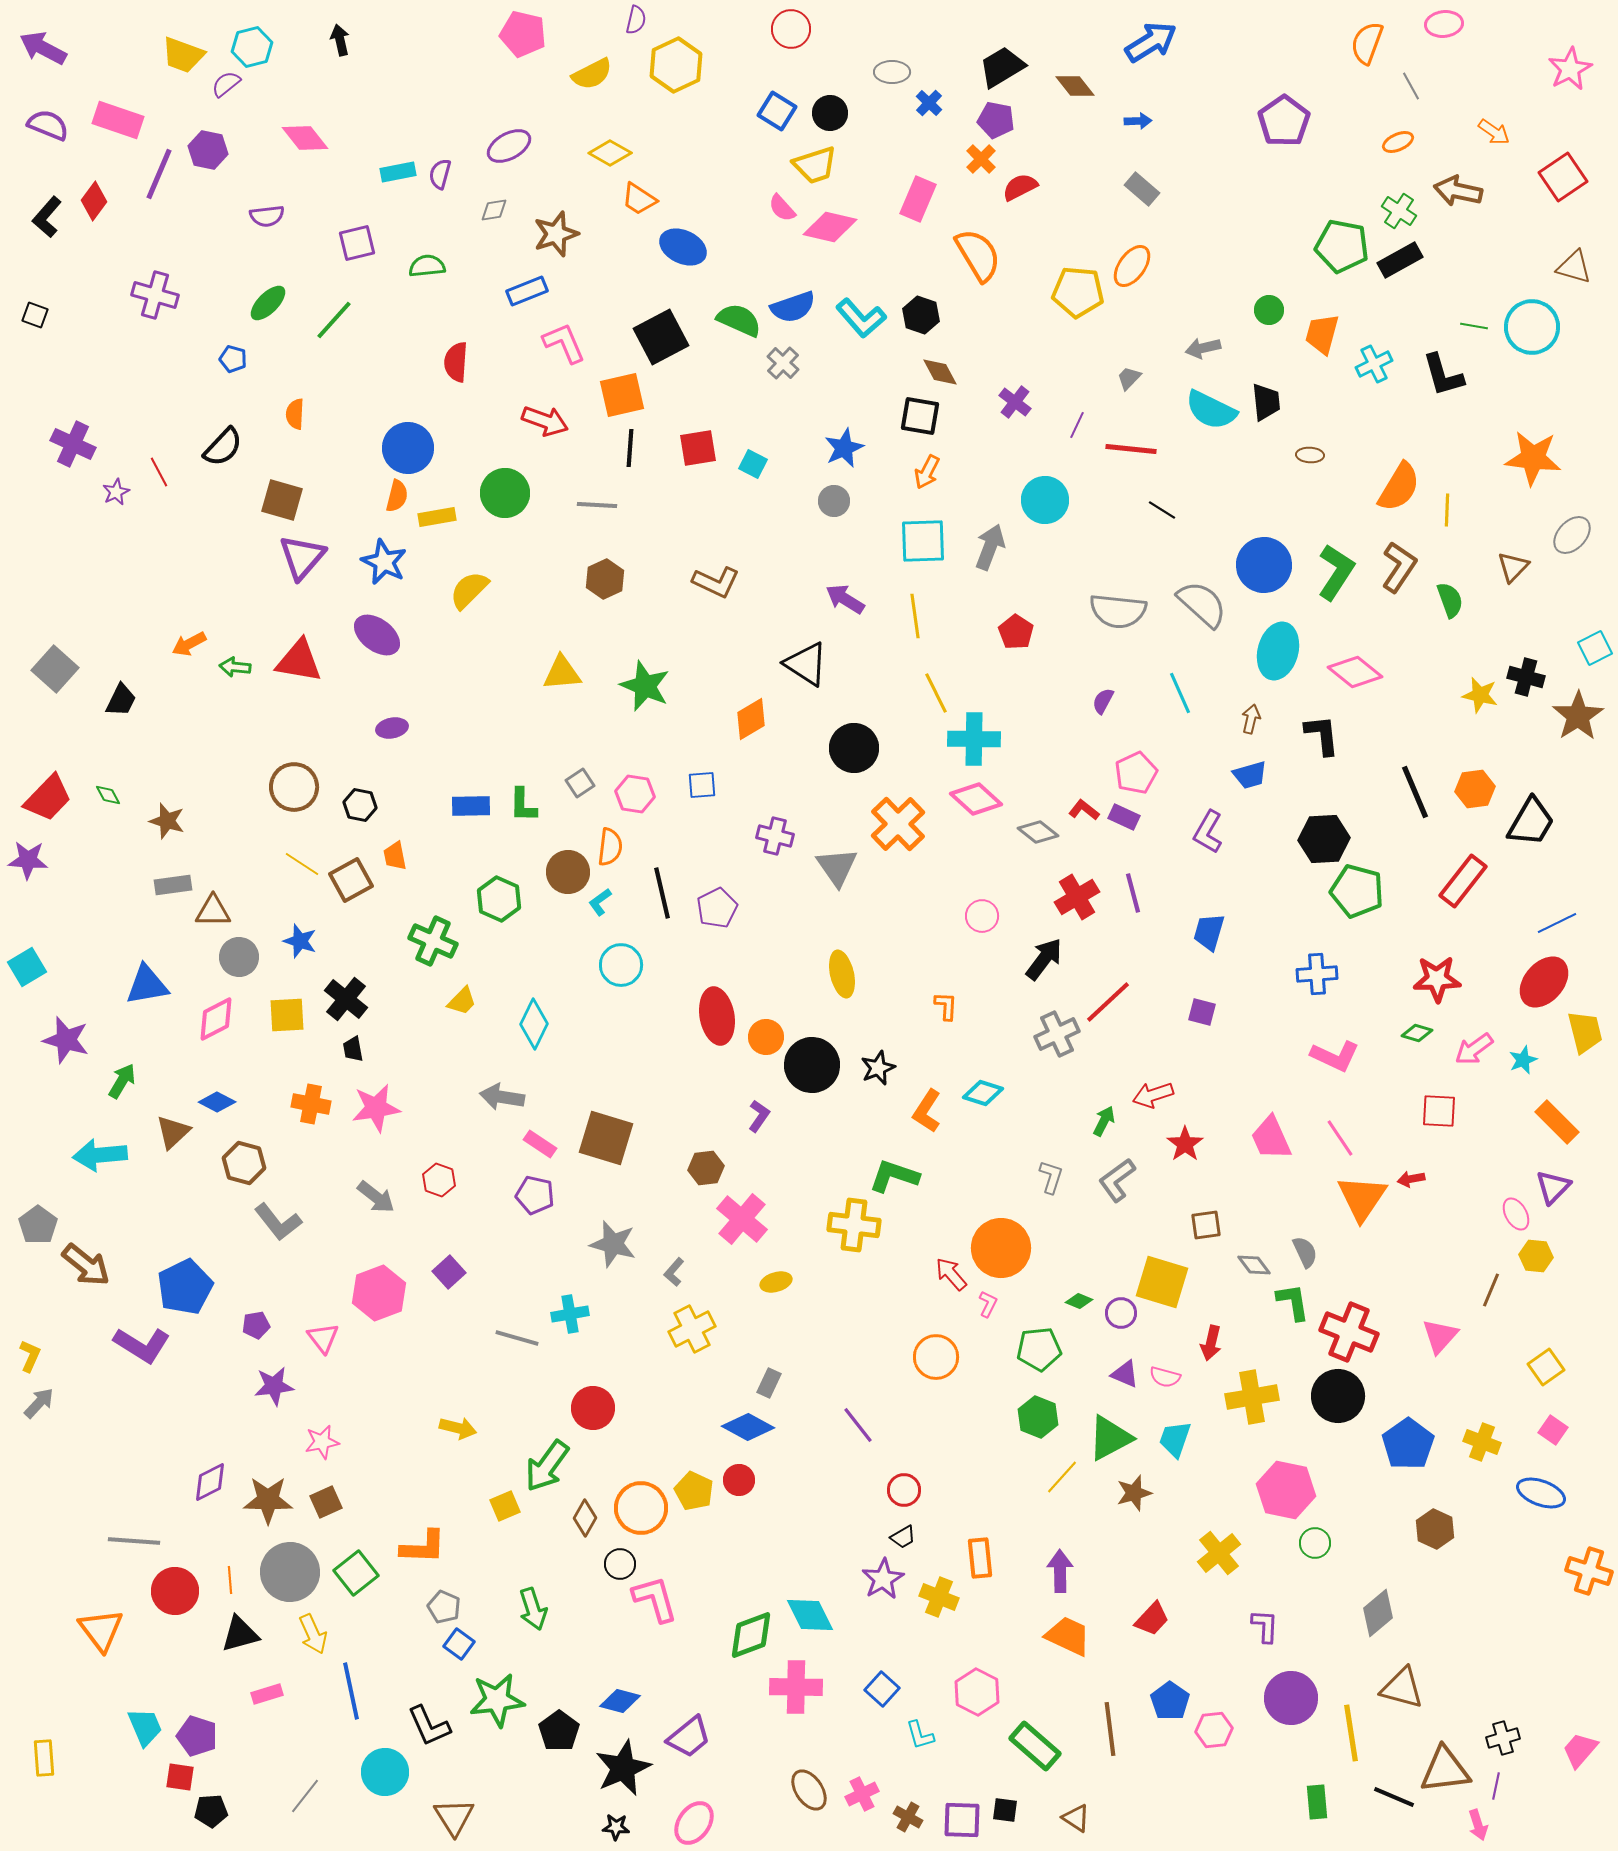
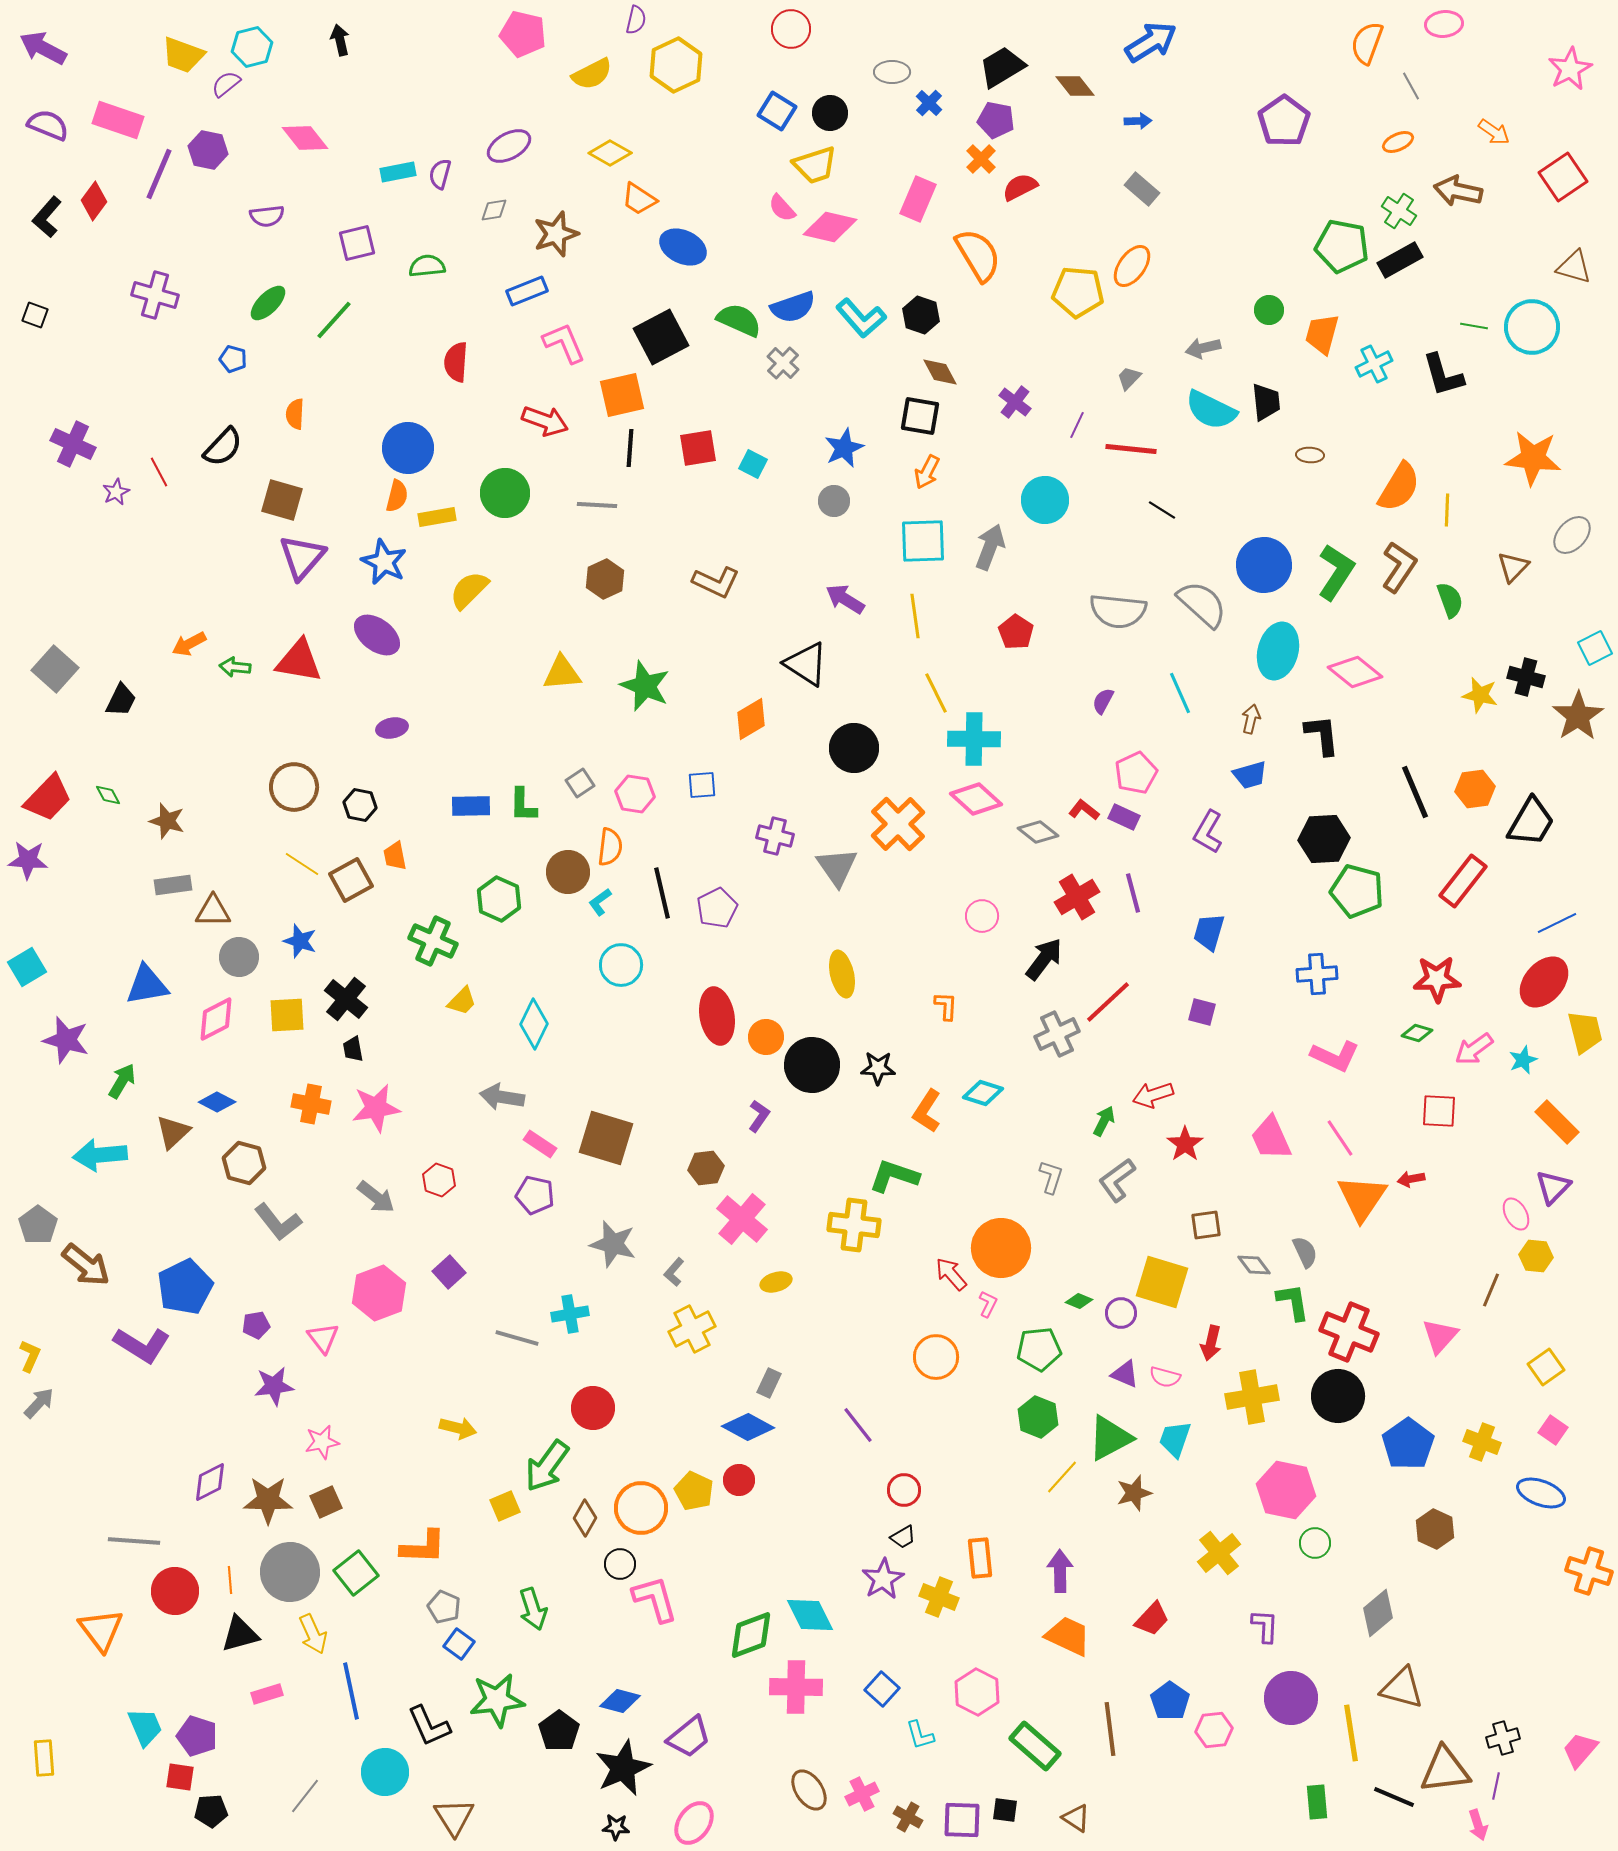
black star at (878, 1068): rotated 24 degrees clockwise
